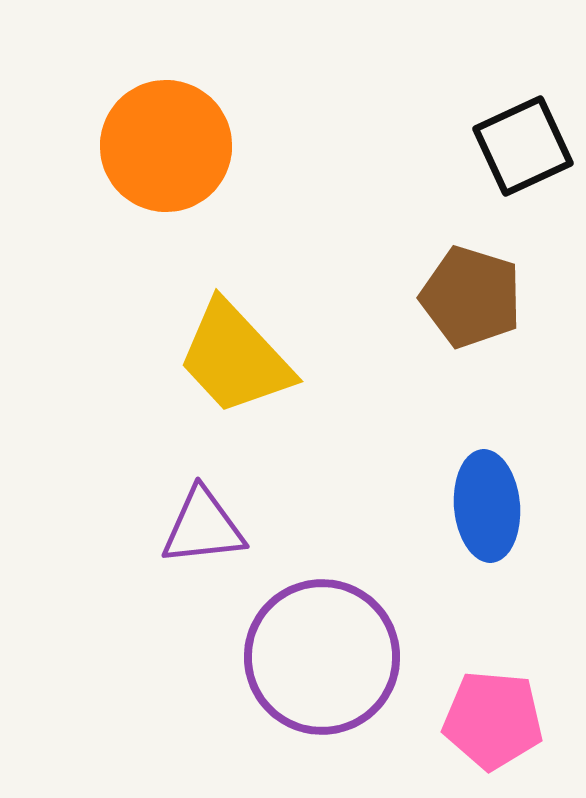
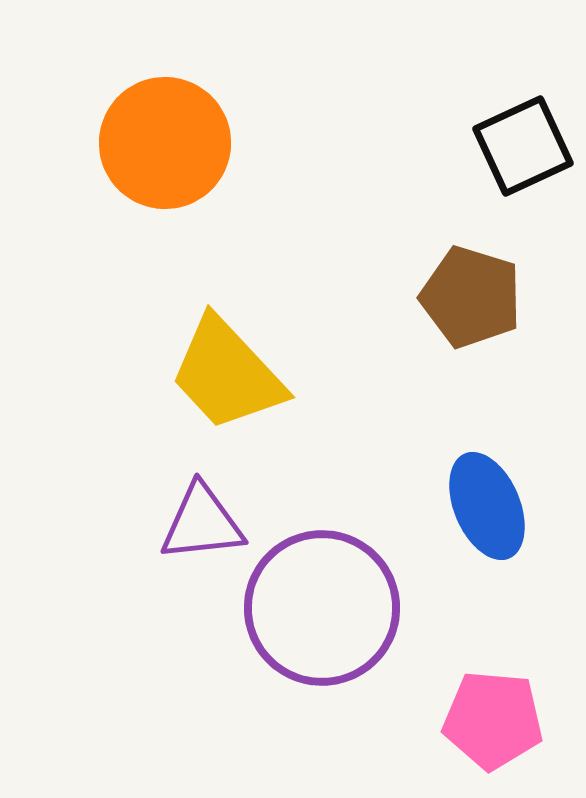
orange circle: moved 1 px left, 3 px up
yellow trapezoid: moved 8 px left, 16 px down
blue ellipse: rotated 18 degrees counterclockwise
purple triangle: moved 1 px left, 4 px up
purple circle: moved 49 px up
